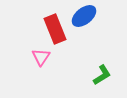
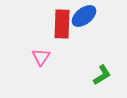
red rectangle: moved 7 px right, 5 px up; rotated 24 degrees clockwise
